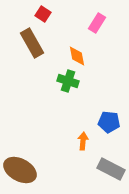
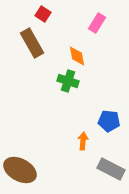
blue pentagon: moved 1 px up
